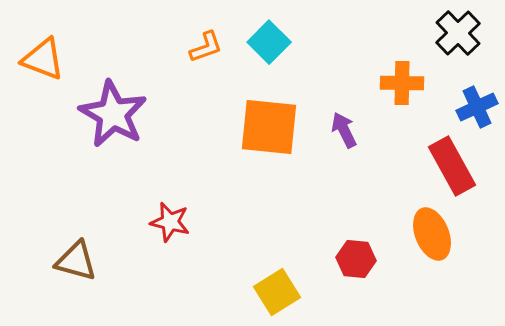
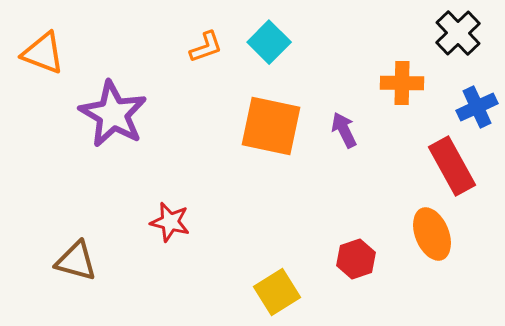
orange triangle: moved 6 px up
orange square: moved 2 px right, 1 px up; rotated 6 degrees clockwise
red hexagon: rotated 24 degrees counterclockwise
